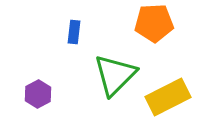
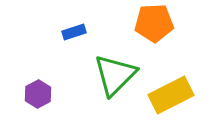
blue rectangle: rotated 65 degrees clockwise
yellow rectangle: moved 3 px right, 2 px up
